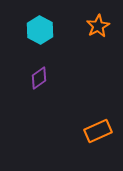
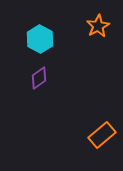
cyan hexagon: moved 9 px down
orange rectangle: moved 4 px right, 4 px down; rotated 16 degrees counterclockwise
